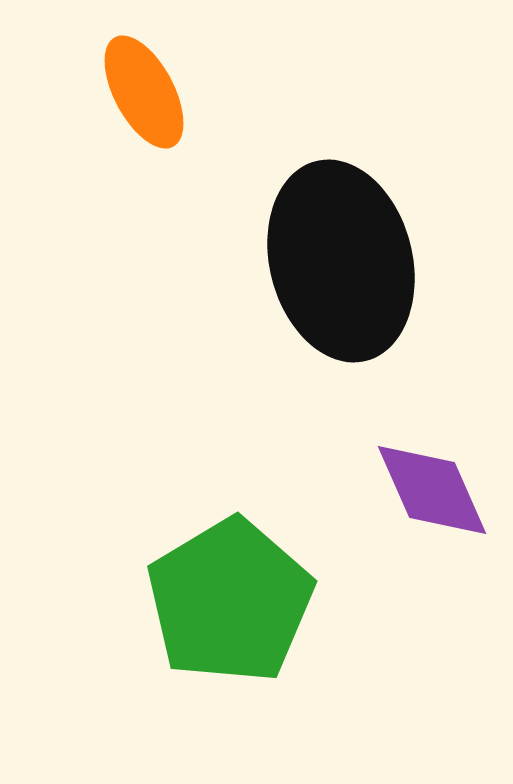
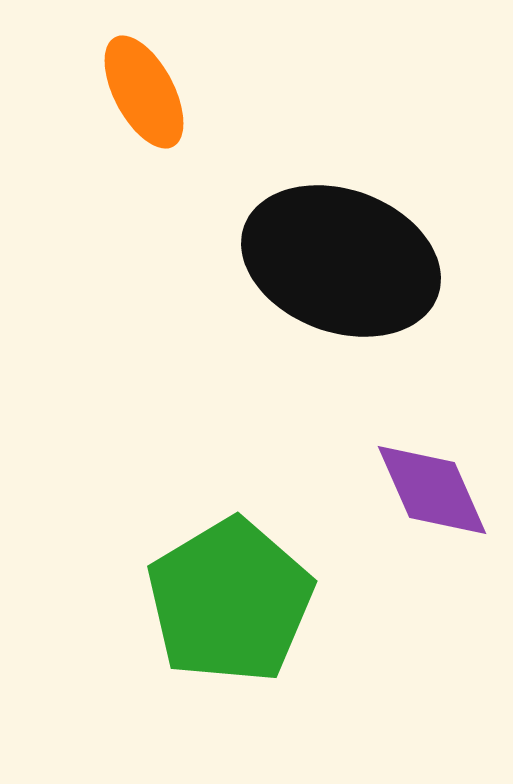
black ellipse: rotated 56 degrees counterclockwise
